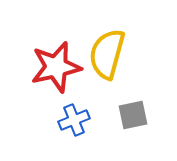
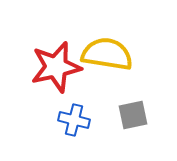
yellow semicircle: rotated 84 degrees clockwise
blue cross: rotated 36 degrees clockwise
